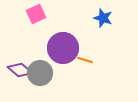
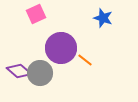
purple circle: moved 2 px left
orange line: rotated 21 degrees clockwise
purple diamond: moved 1 px left, 1 px down
